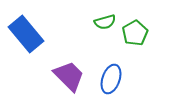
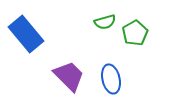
blue ellipse: rotated 32 degrees counterclockwise
